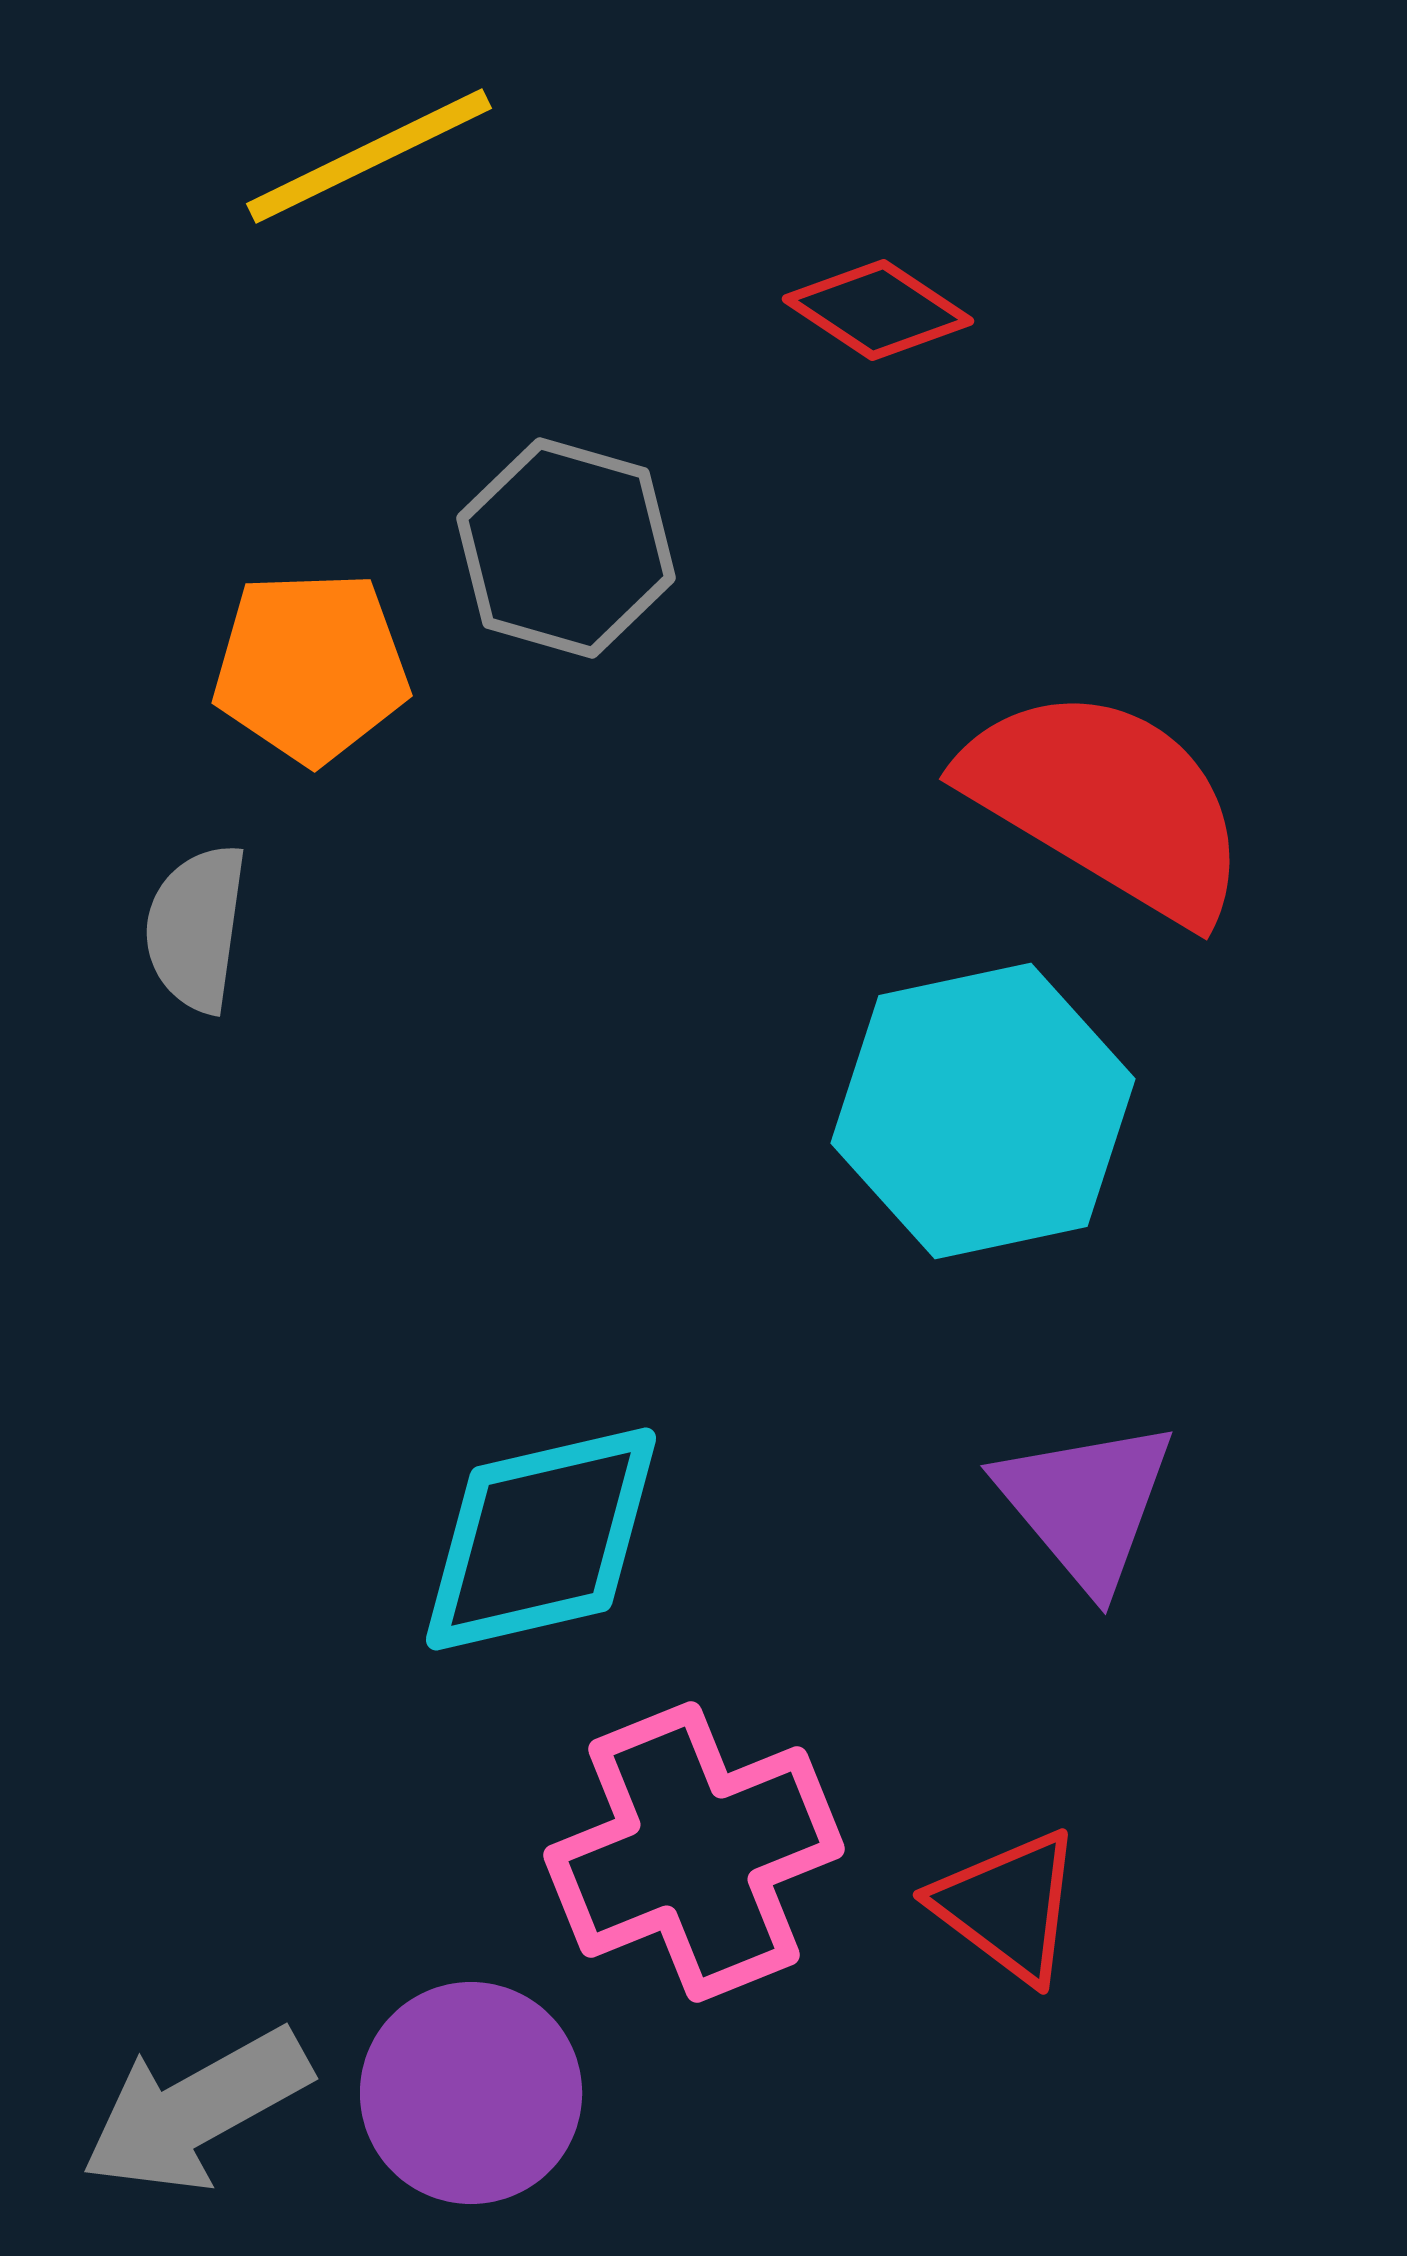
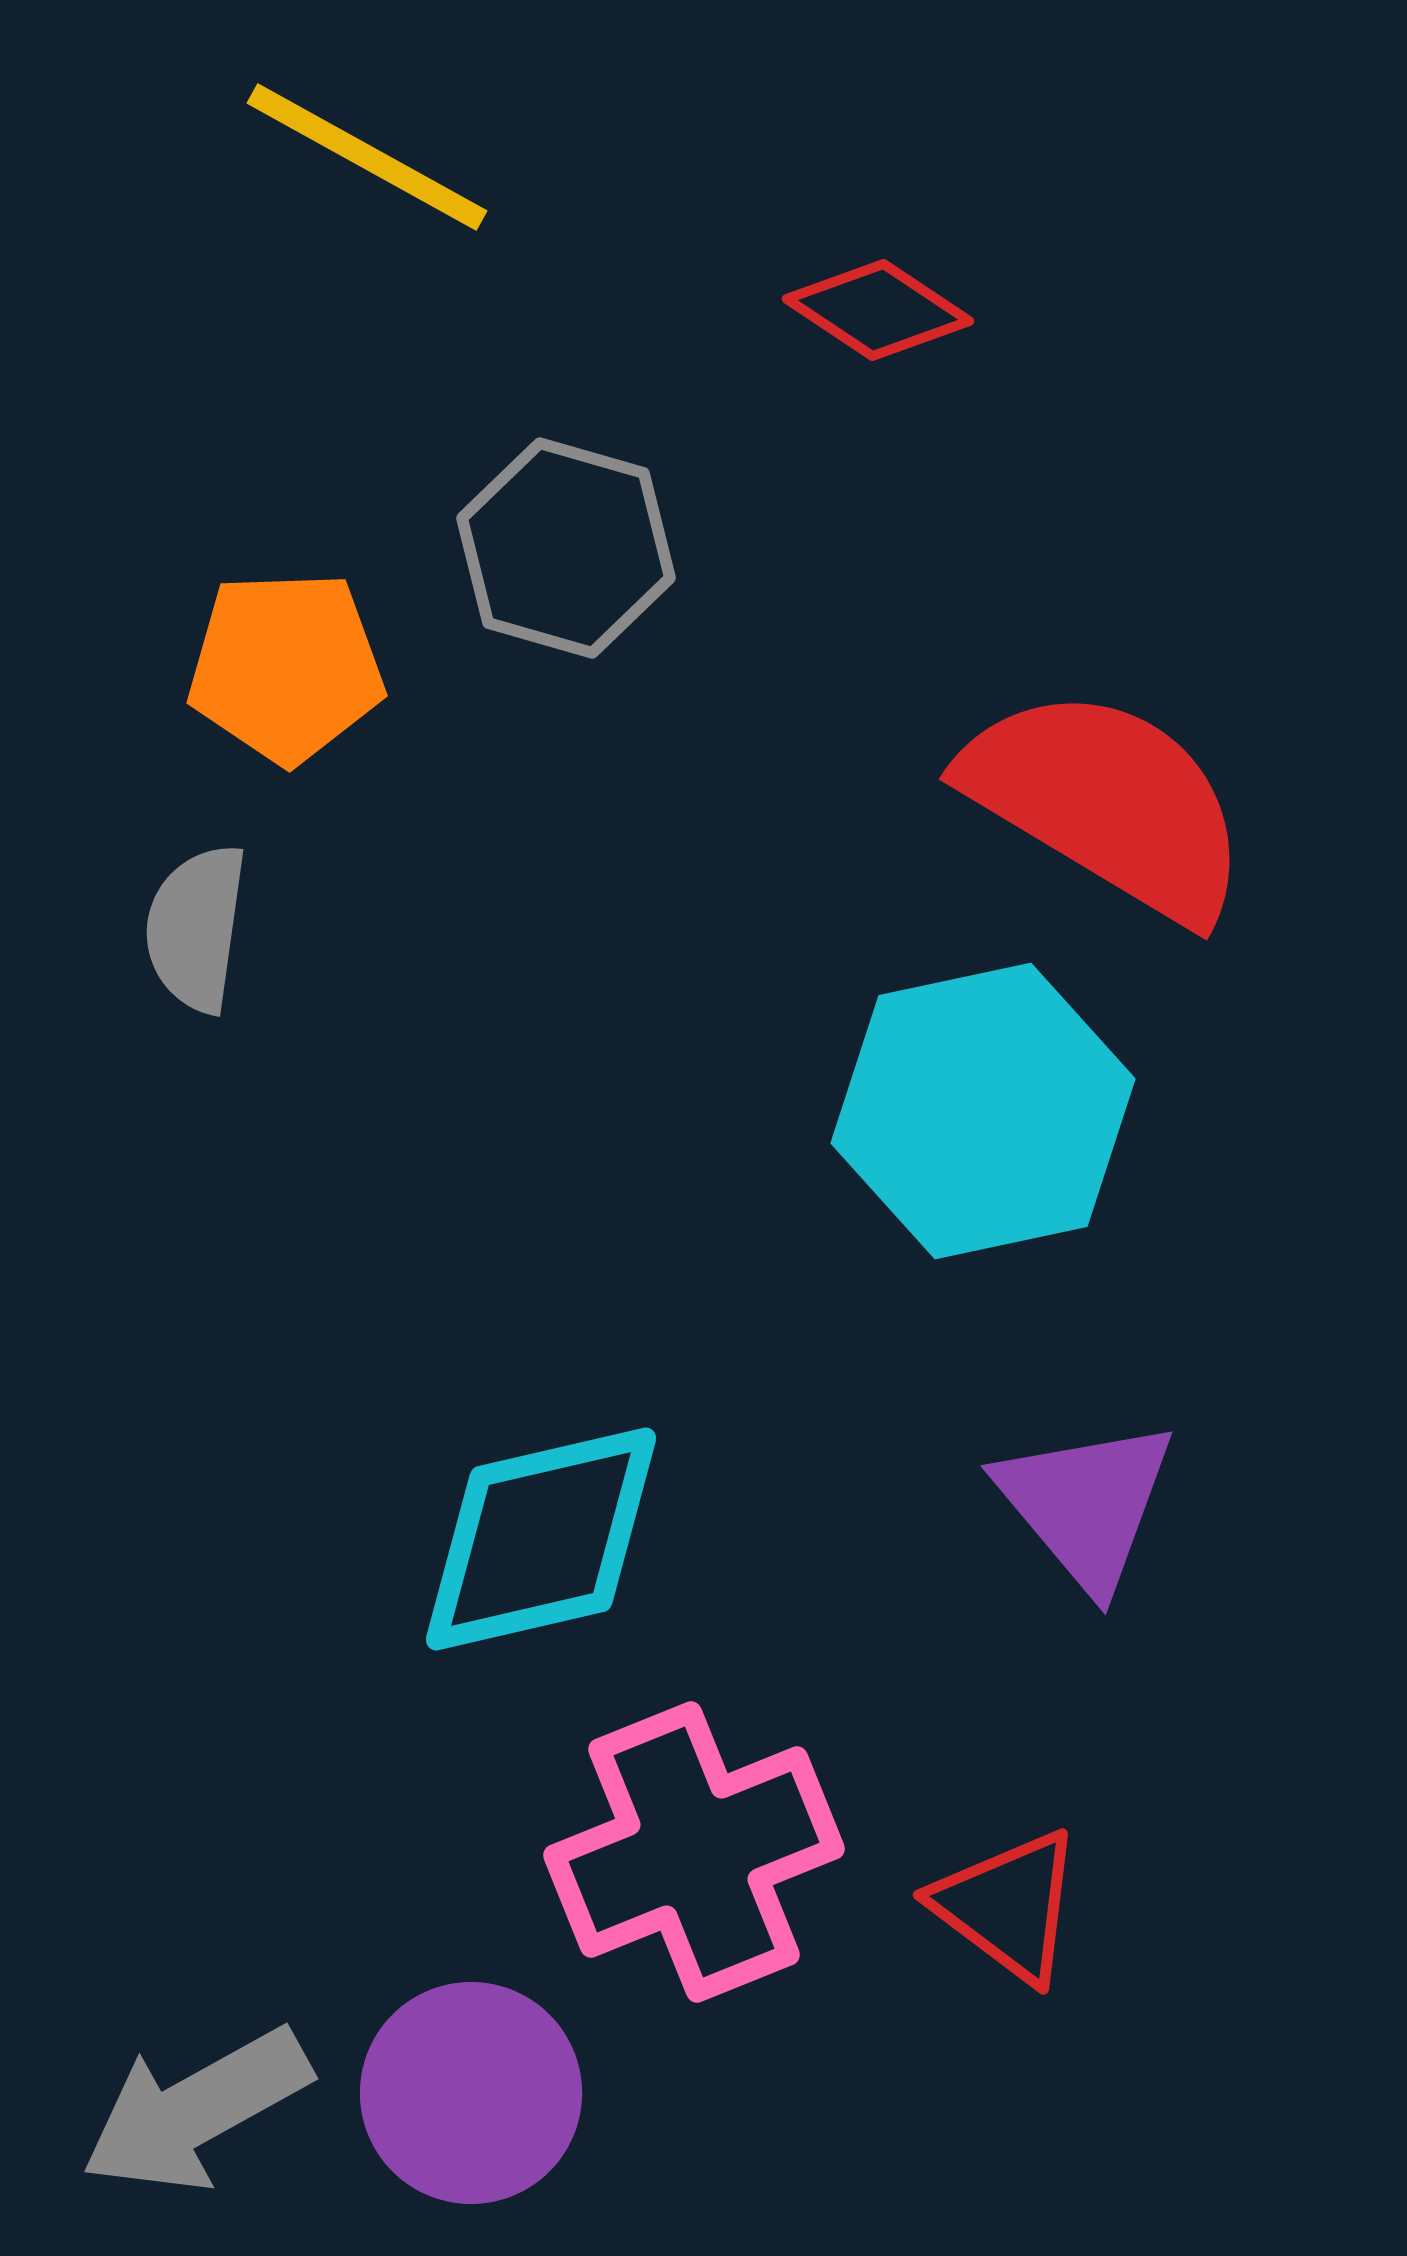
yellow line: moved 2 px left, 1 px down; rotated 55 degrees clockwise
orange pentagon: moved 25 px left
